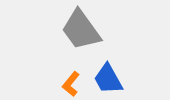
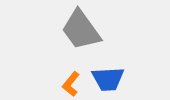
blue trapezoid: rotated 64 degrees counterclockwise
